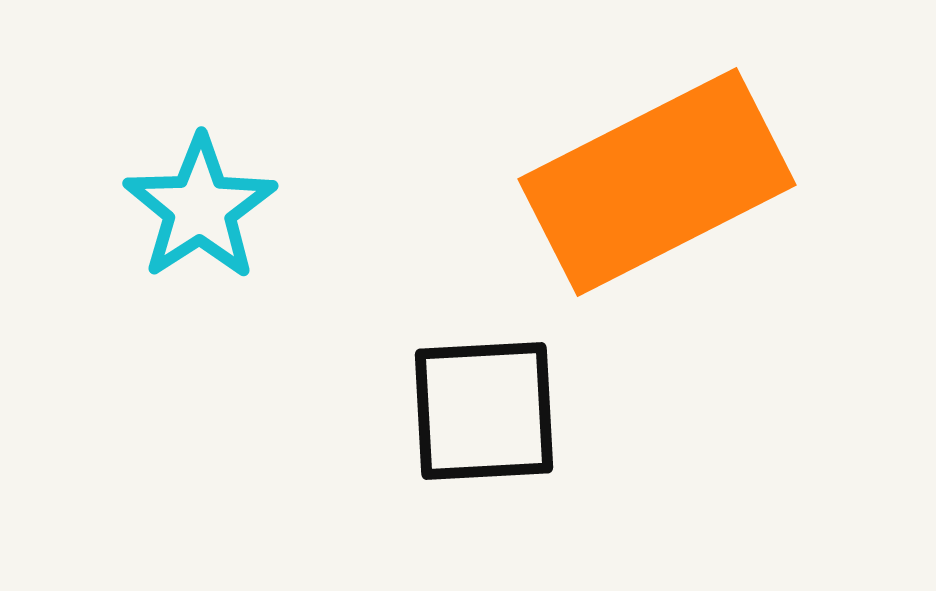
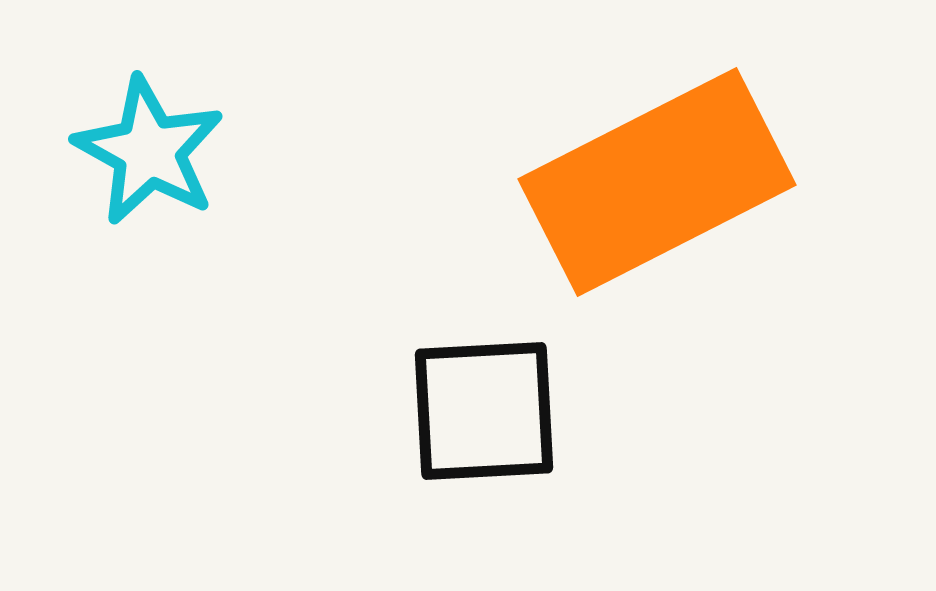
cyan star: moved 51 px left, 57 px up; rotated 10 degrees counterclockwise
